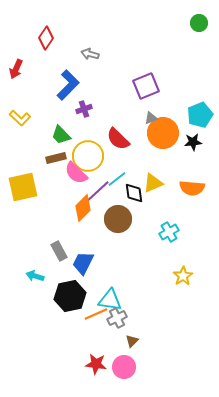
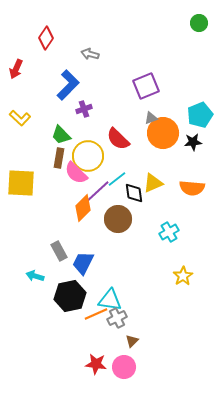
brown rectangle: moved 3 px right; rotated 66 degrees counterclockwise
yellow square: moved 2 px left, 4 px up; rotated 16 degrees clockwise
